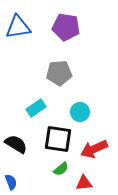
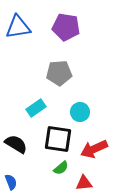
green semicircle: moved 1 px up
